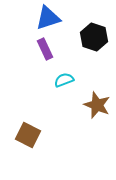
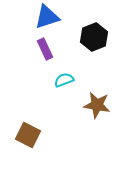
blue triangle: moved 1 px left, 1 px up
black hexagon: rotated 20 degrees clockwise
brown star: rotated 12 degrees counterclockwise
